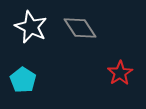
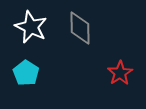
gray diamond: rotated 32 degrees clockwise
cyan pentagon: moved 3 px right, 7 px up
